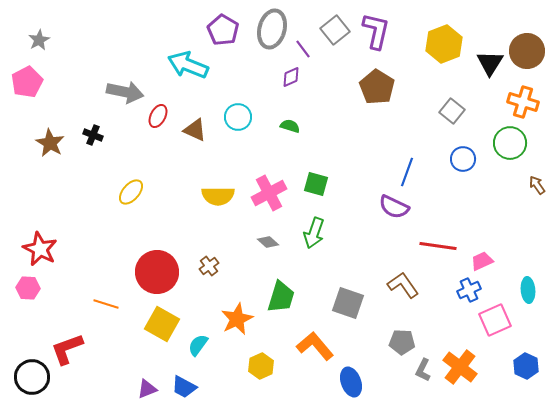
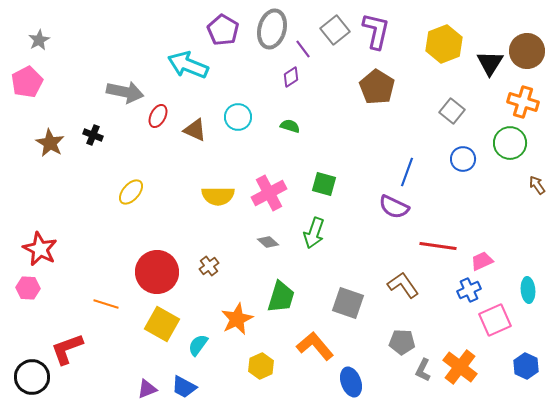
purple diamond at (291, 77): rotated 10 degrees counterclockwise
green square at (316, 184): moved 8 px right
